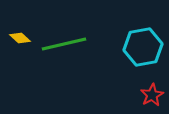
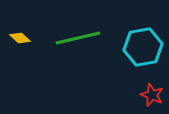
green line: moved 14 px right, 6 px up
red star: rotated 20 degrees counterclockwise
